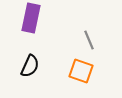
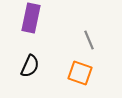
orange square: moved 1 px left, 2 px down
